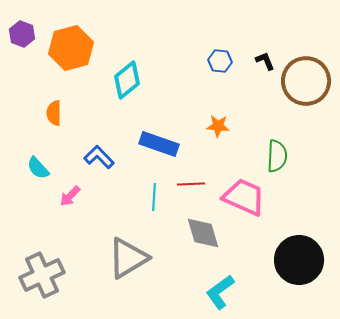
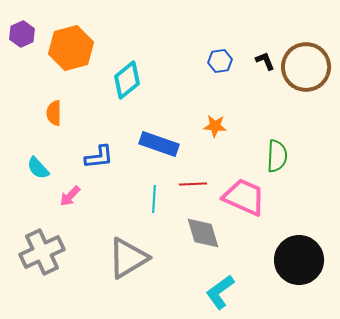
purple hexagon: rotated 15 degrees clockwise
blue hexagon: rotated 15 degrees counterclockwise
brown circle: moved 14 px up
orange star: moved 3 px left
blue L-shape: rotated 128 degrees clockwise
red line: moved 2 px right
cyan line: moved 2 px down
gray cross: moved 23 px up
